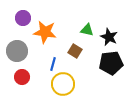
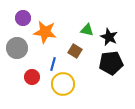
gray circle: moved 3 px up
red circle: moved 10 px right
